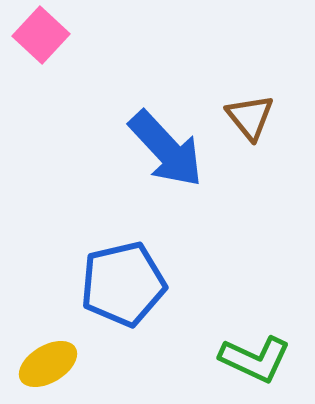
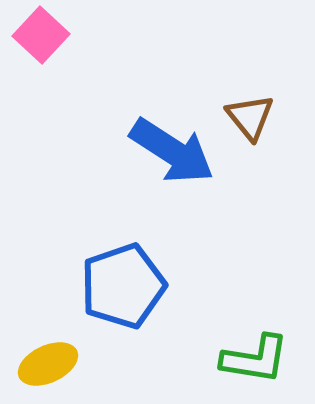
blue arrow: moved 6 px right, 2 px down; rotated 14 degrees counterclockwise
blue pentagon: moved 2 px down; rotated 6 degrees counterclockwise
green L-shape: rotated 16 degrees counterclockwise
yellow ellipse: rotated 6 degrees clockwise
